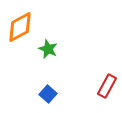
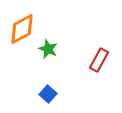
orange diamond: moved 2 px right, 2 px down
red rectangle: moved 8 px left, 26 px up
